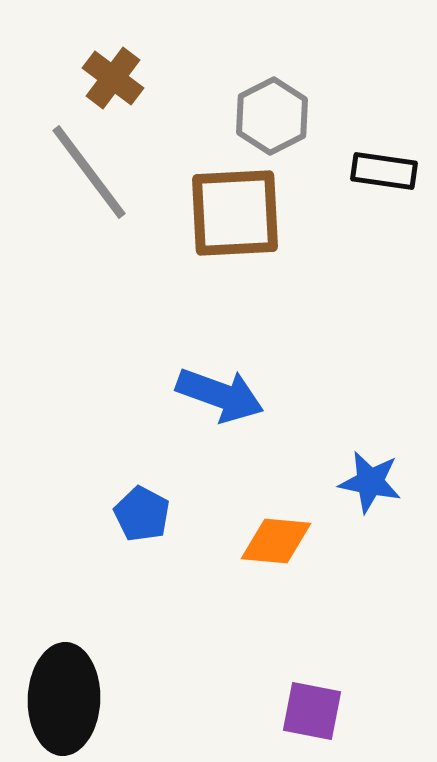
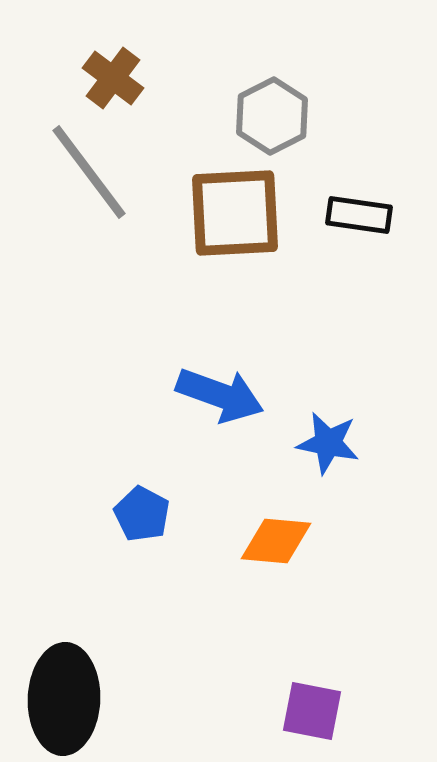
black rectangle: moved 25 px left, 44 px down
blue star: moved 42 px left, 39 px up
